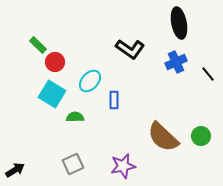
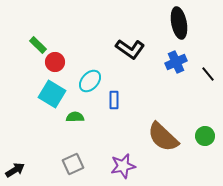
green circle: moved 4 px right
